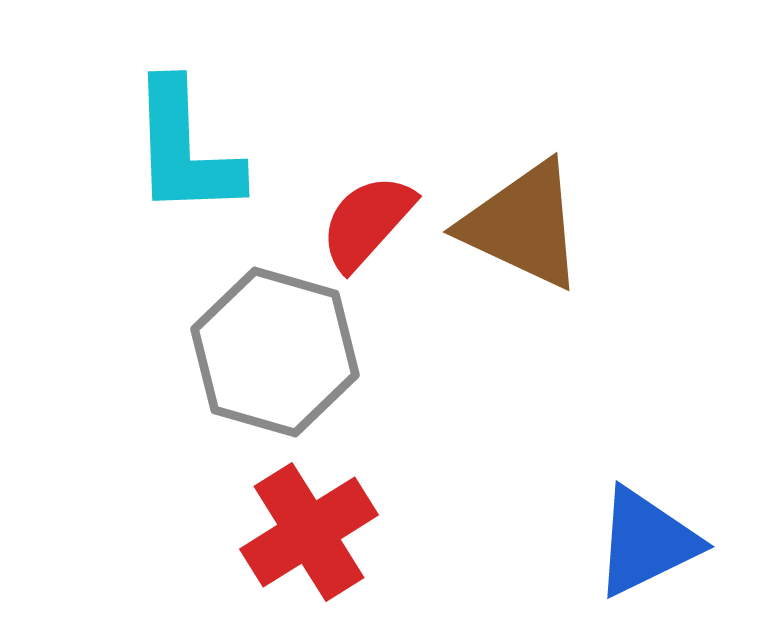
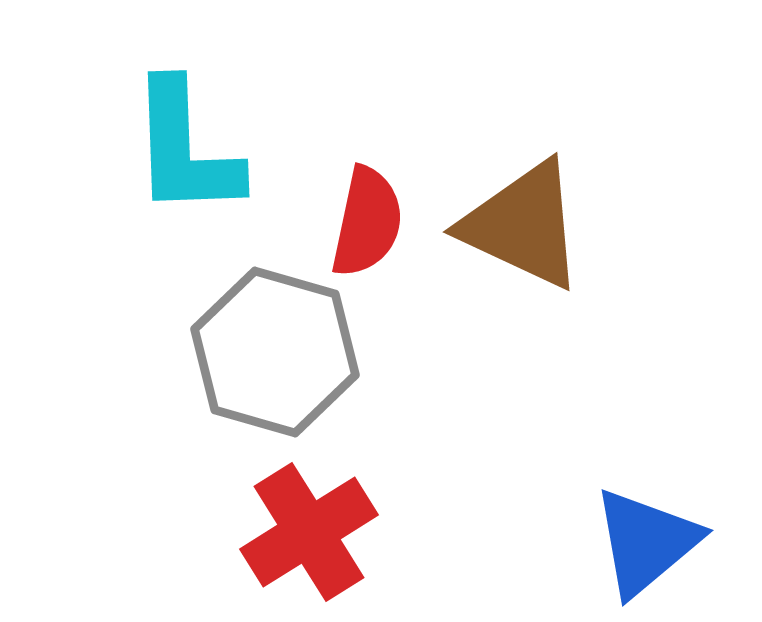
red semicircle: rotated 150 degrees clockwise
blue triangle: rotated 14 degrees counterclockwise
